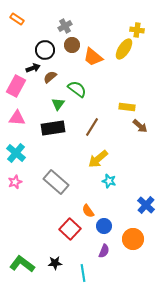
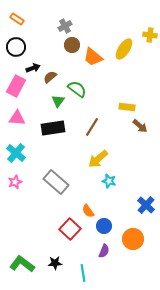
yellow cross: moved 13 px right, 5 px down
black circle: moved 29 px left, 3 px up
green triangle: moved 3 px up
